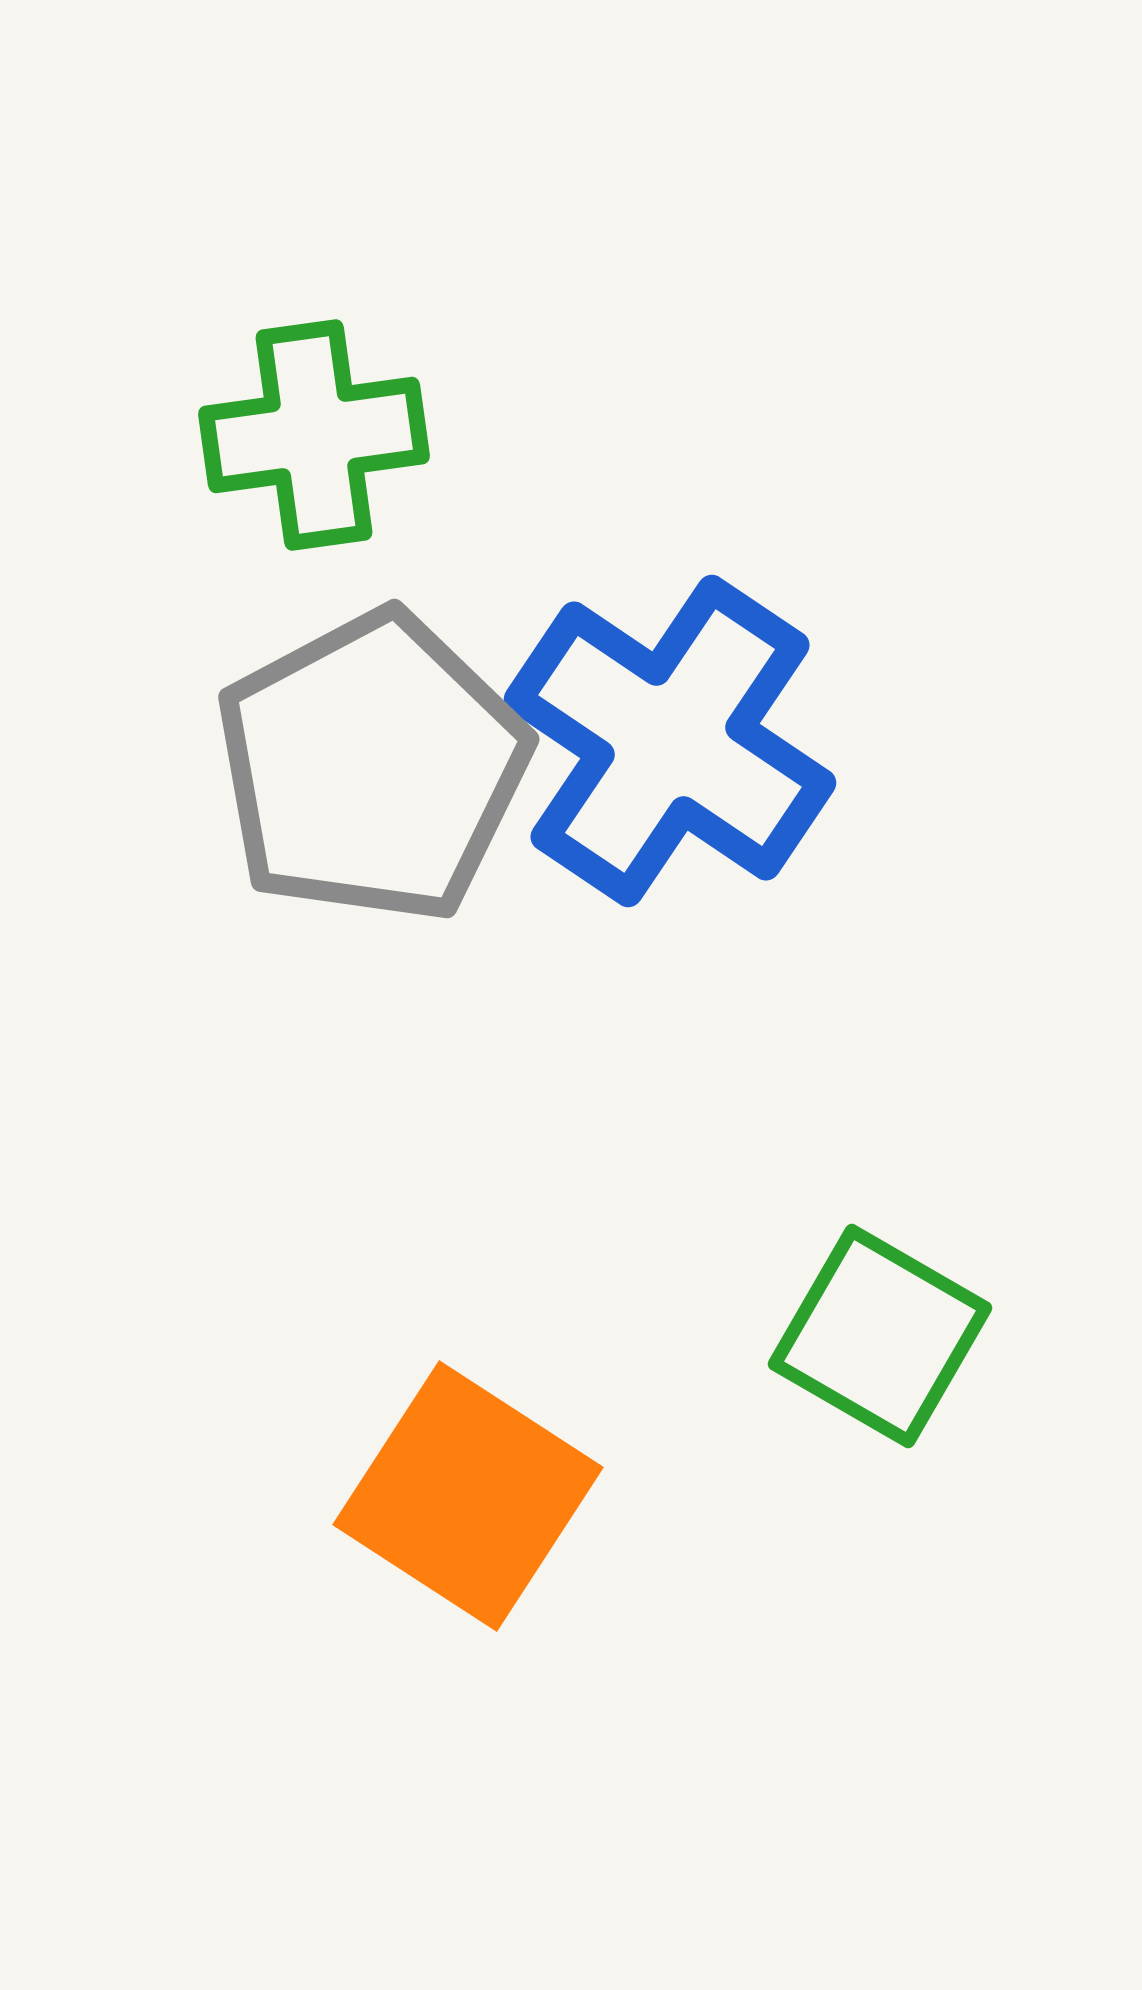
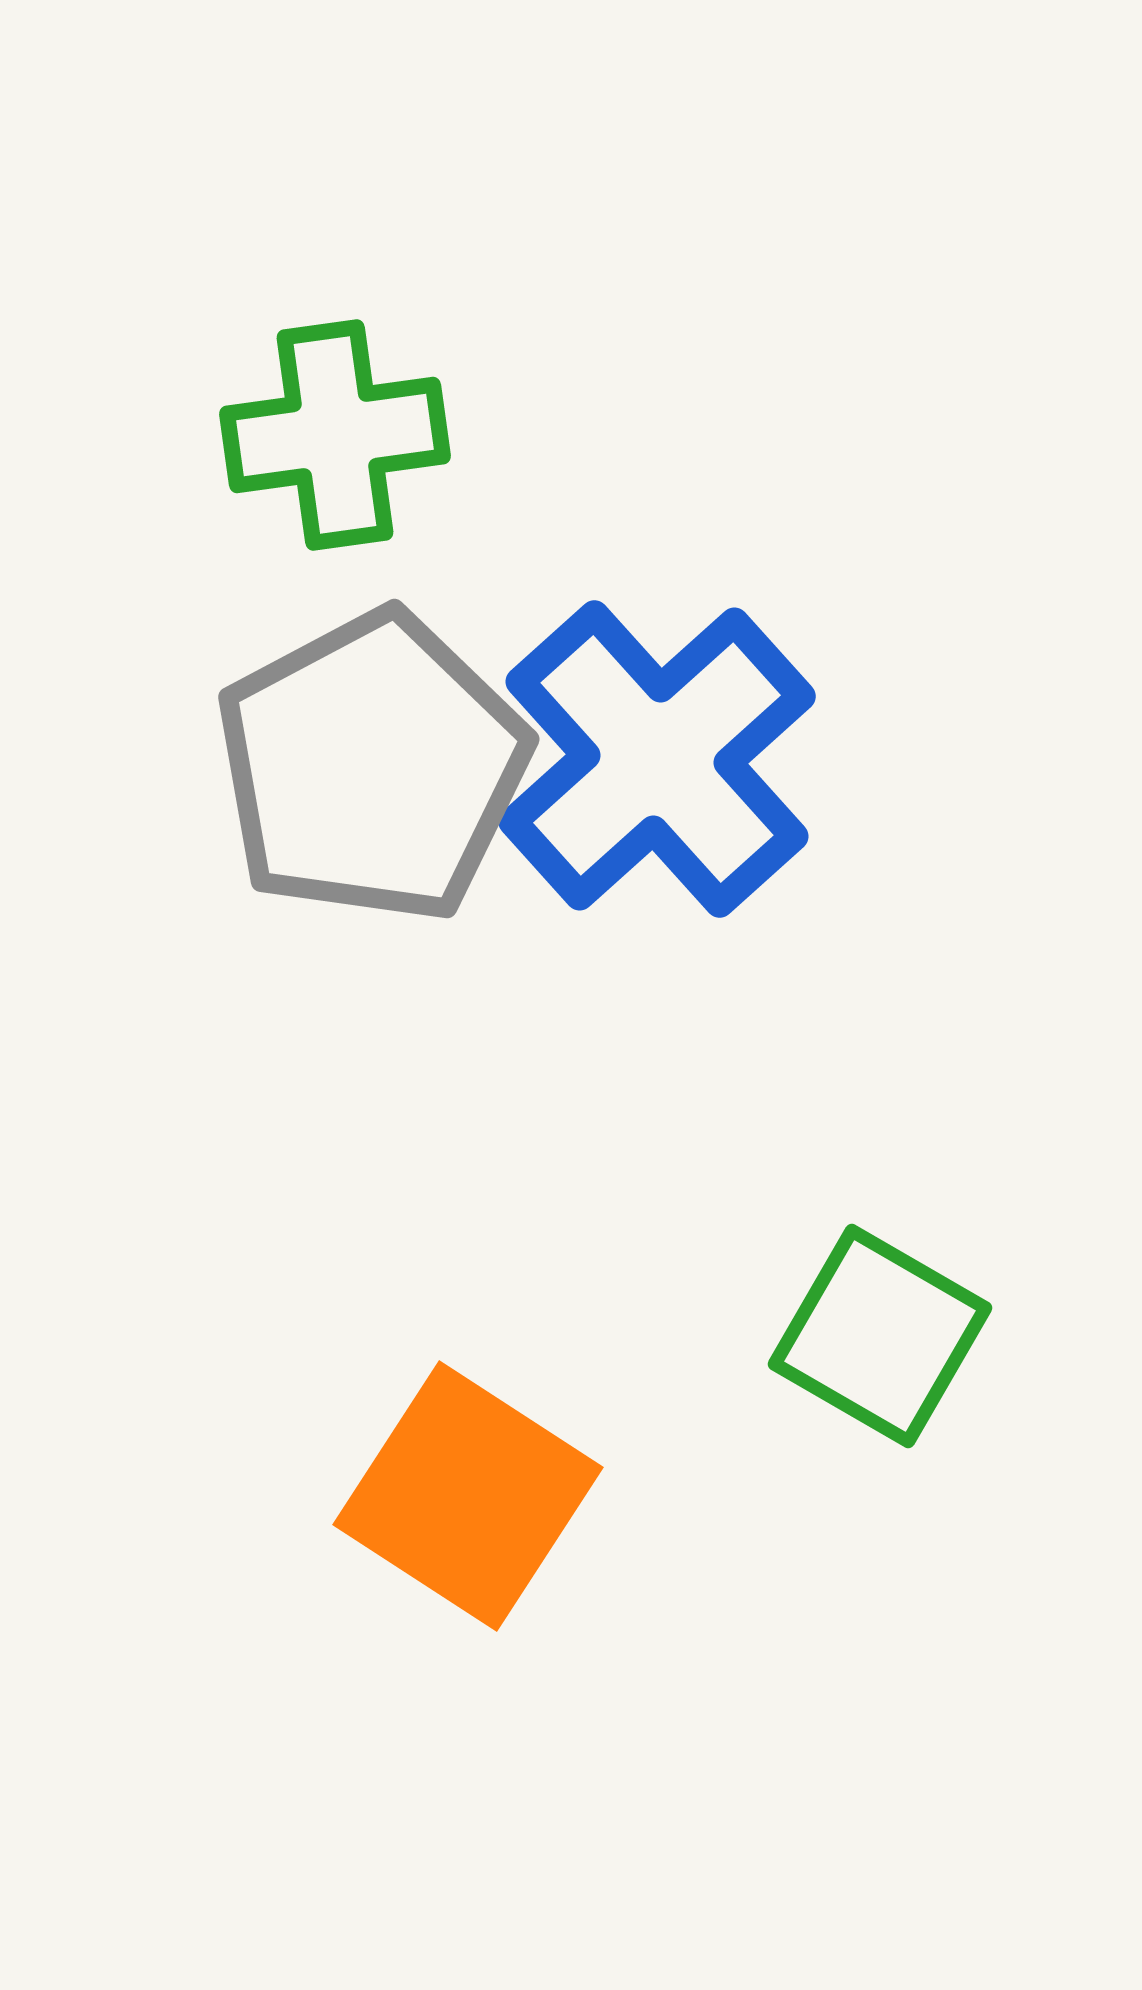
green cross: moved 21 px right
blue cross: moved 13 px left, 18 px down; rotated 14 degrees clockwise
